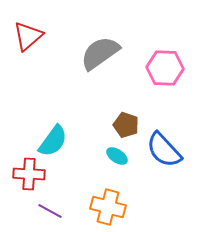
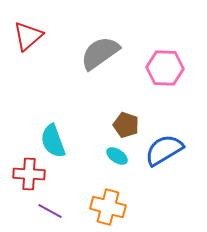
cyan semicircle: rotated 124 degrees clockwise
blue semicircle: rotated 102 degrees clockwise
